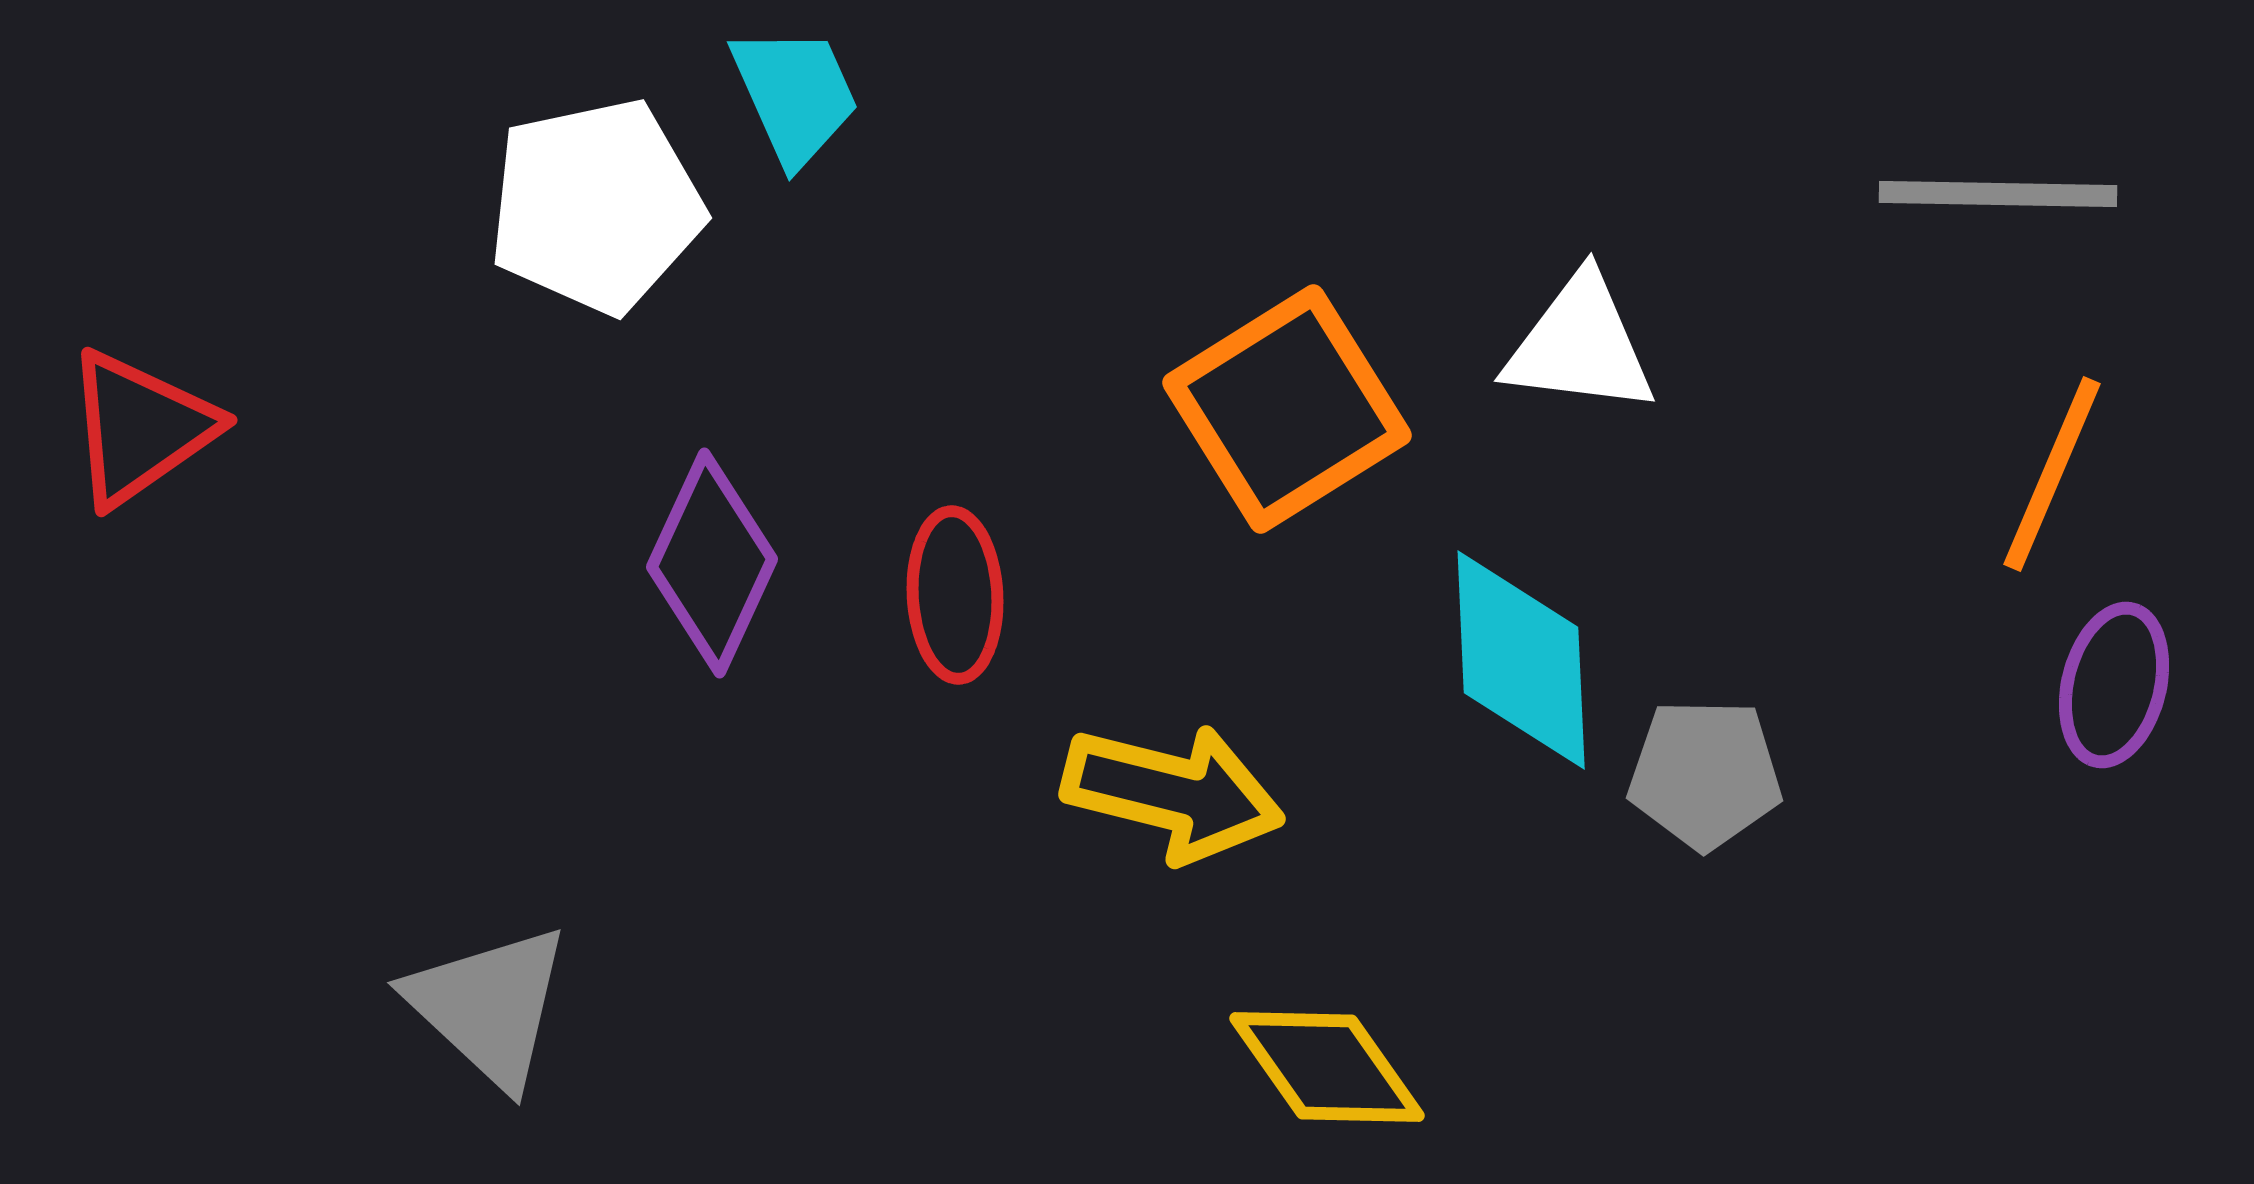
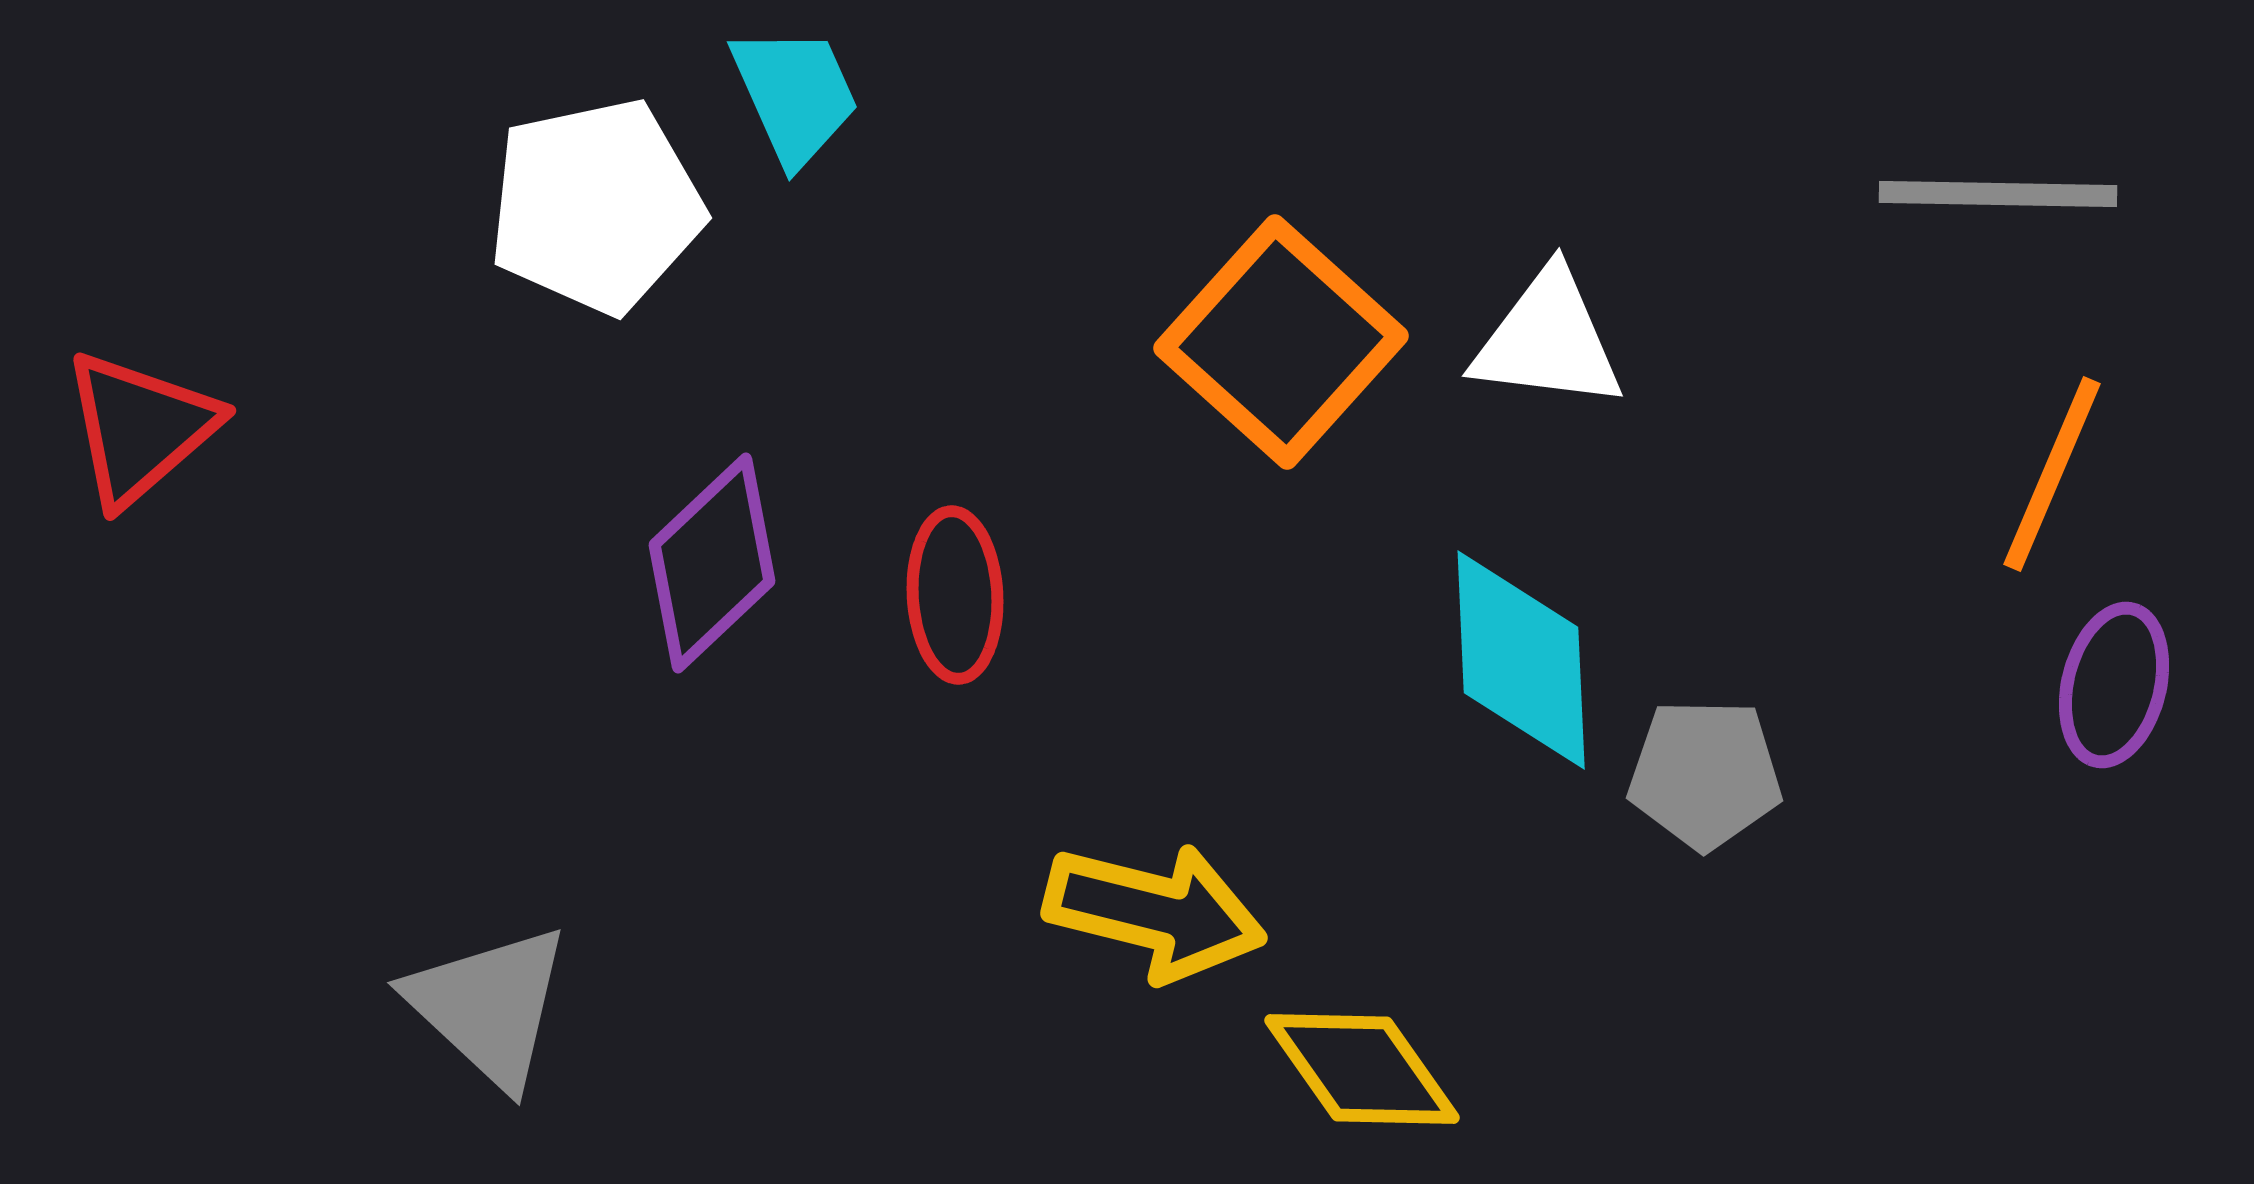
white triangle: moved 32 px left, 5 px up
orange square: moved 6 px left, 67 px up; rotated 16 degrees counterclockwise
red triangle: rotated 6 degrees counterclockwise
purple diamond: rotated 22 degrees clockwise
yellow arrow: moved 18 px left, 119 px down
yellow diamond: moved 35 px right, 2 px down
